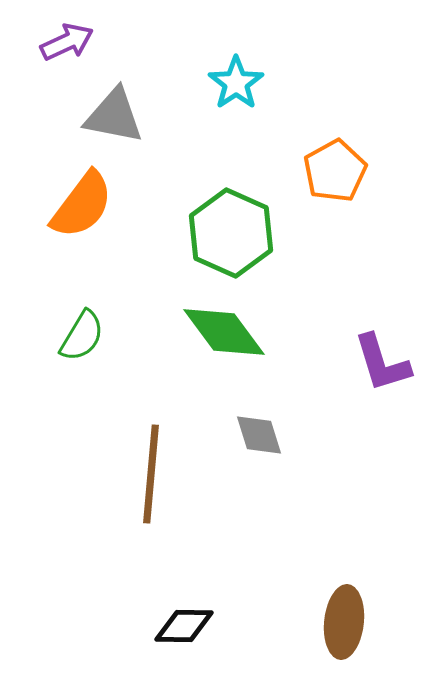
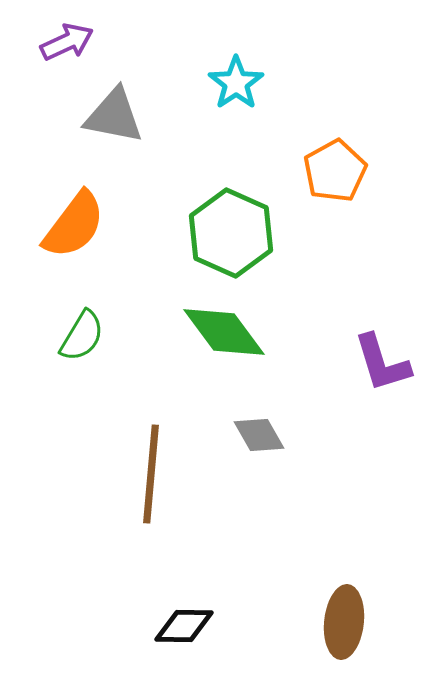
orange semicircle: moved 8 px left, 20 px down
gray diamond: rotated 12 degrees counterclockwise
